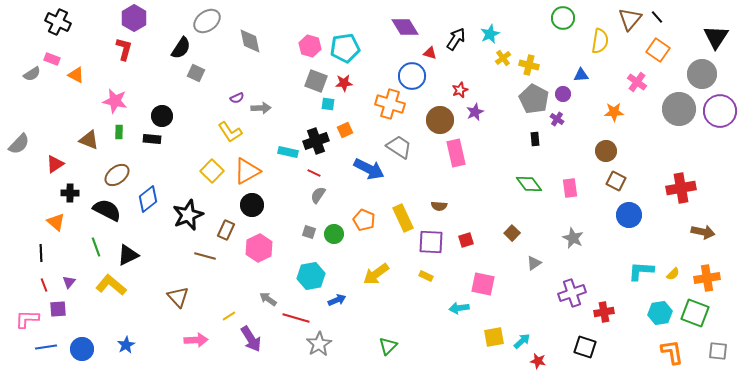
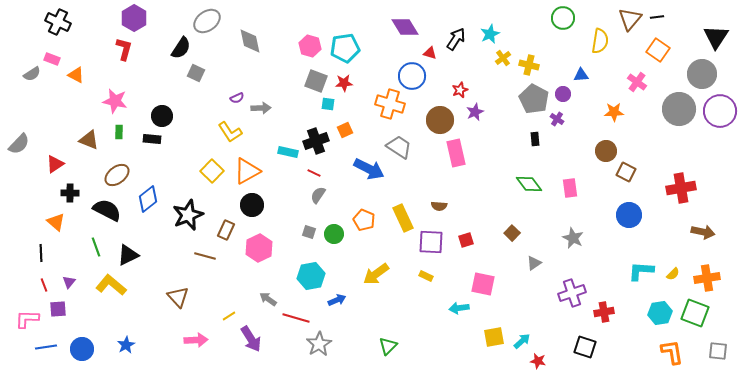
black line at (657, 17): rotated 56 degrees counterclockwise
brown square at (616, 181): moved 10 px right, 9 px up
